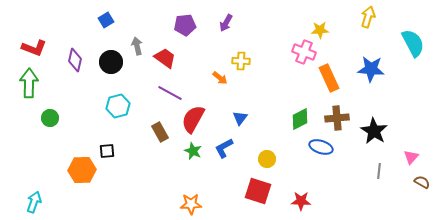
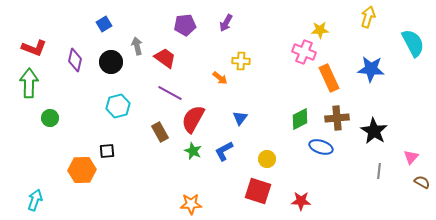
blue square: moved 2 px left, 4 px down
blue L-shape: moved 3 px down
cyan arrow: moved 1 px right, 2 px up
